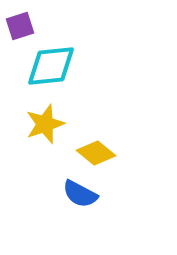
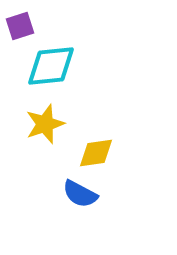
yellow diamond: rotated 48 degrees counterclockwise
